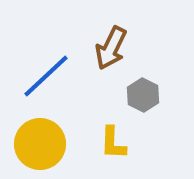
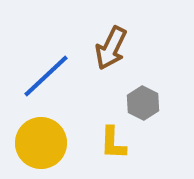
gray hexagon: moved 8 px down
yellow circle: moved 1 px right, 1 px up
